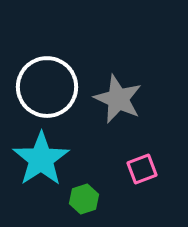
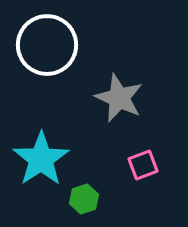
white circle: moved 42 px up
gray star: moved 1 px right, 1 px up
pink square: moved 1 px right, 4 px up
